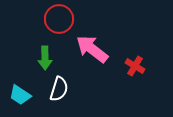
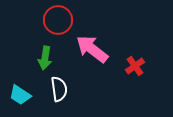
red circle: moved 1 px left, 1 px down
green arrow: rotated 10 degrees clockwise
red cross: rotated 24 degrees clockwise
white semicircle: rotated 25 degrees counterclockwise
